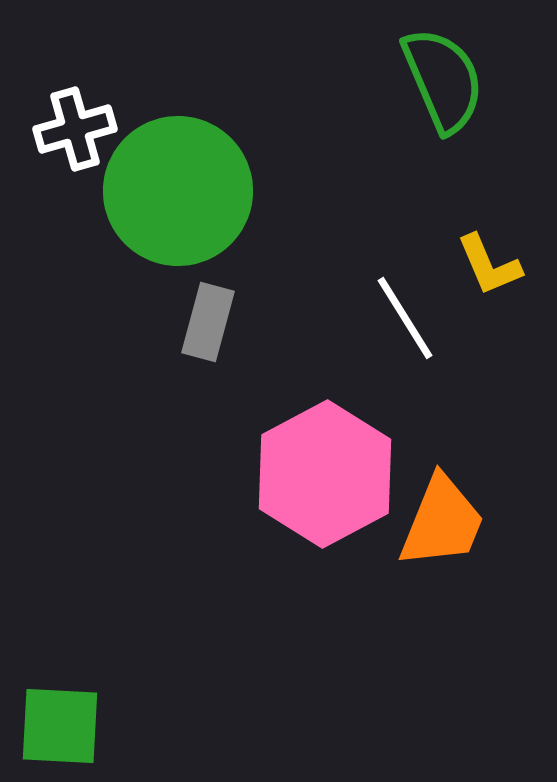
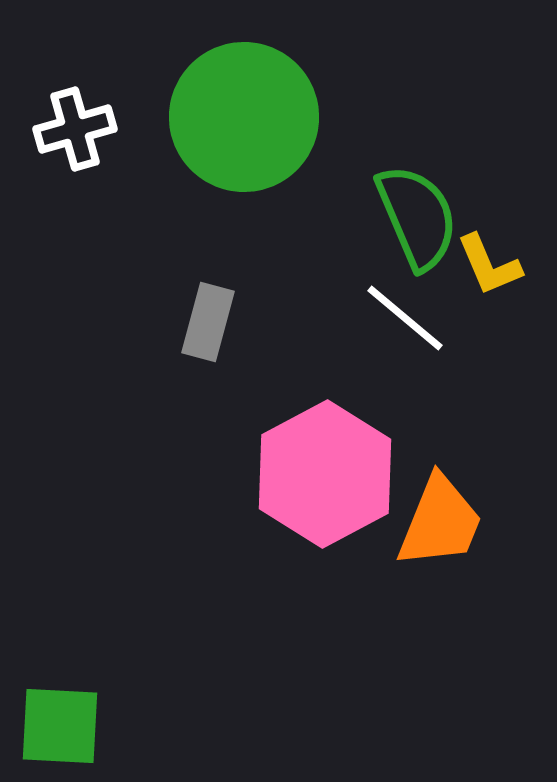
green semicircle: moved 26 px left, 137 px down
green circle: moved 66 px right, 74 px up
white line: rotated 18 degrees counterclockwise
orange trapezoid: moved 2 px left
